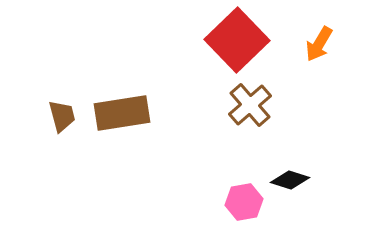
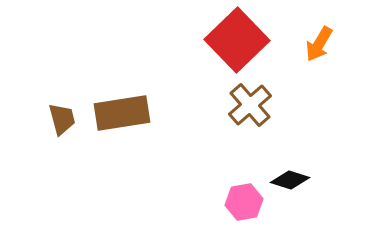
brown trapezoid: moved 3 px down
